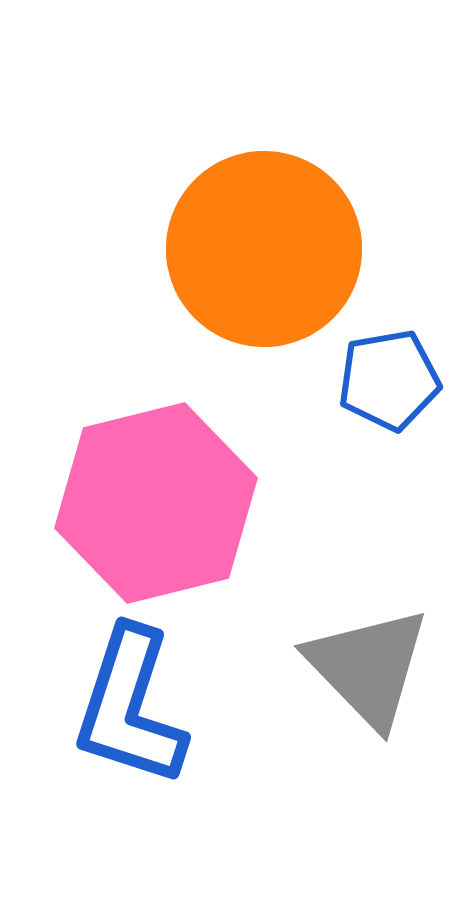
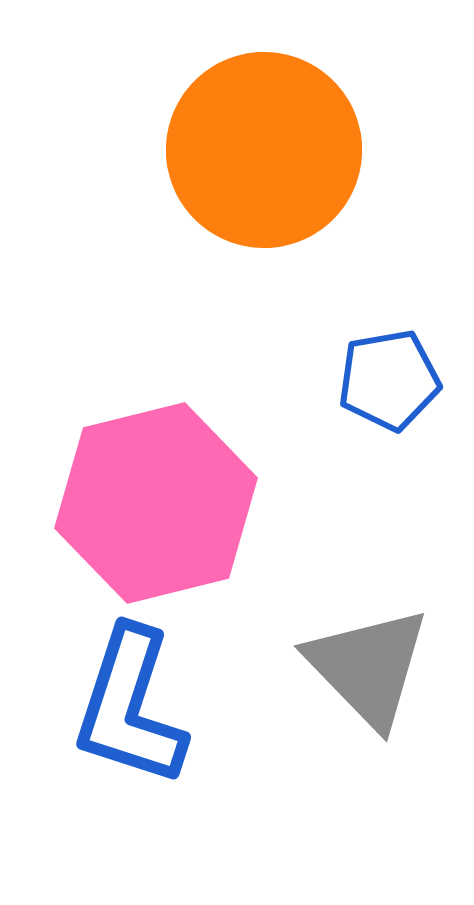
orange circle: moved 99 px up
